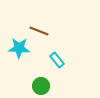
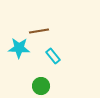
brown line: rotated 30 degrees counterclockwise
cyan rectangle: moved 4 px left, 4 px up
